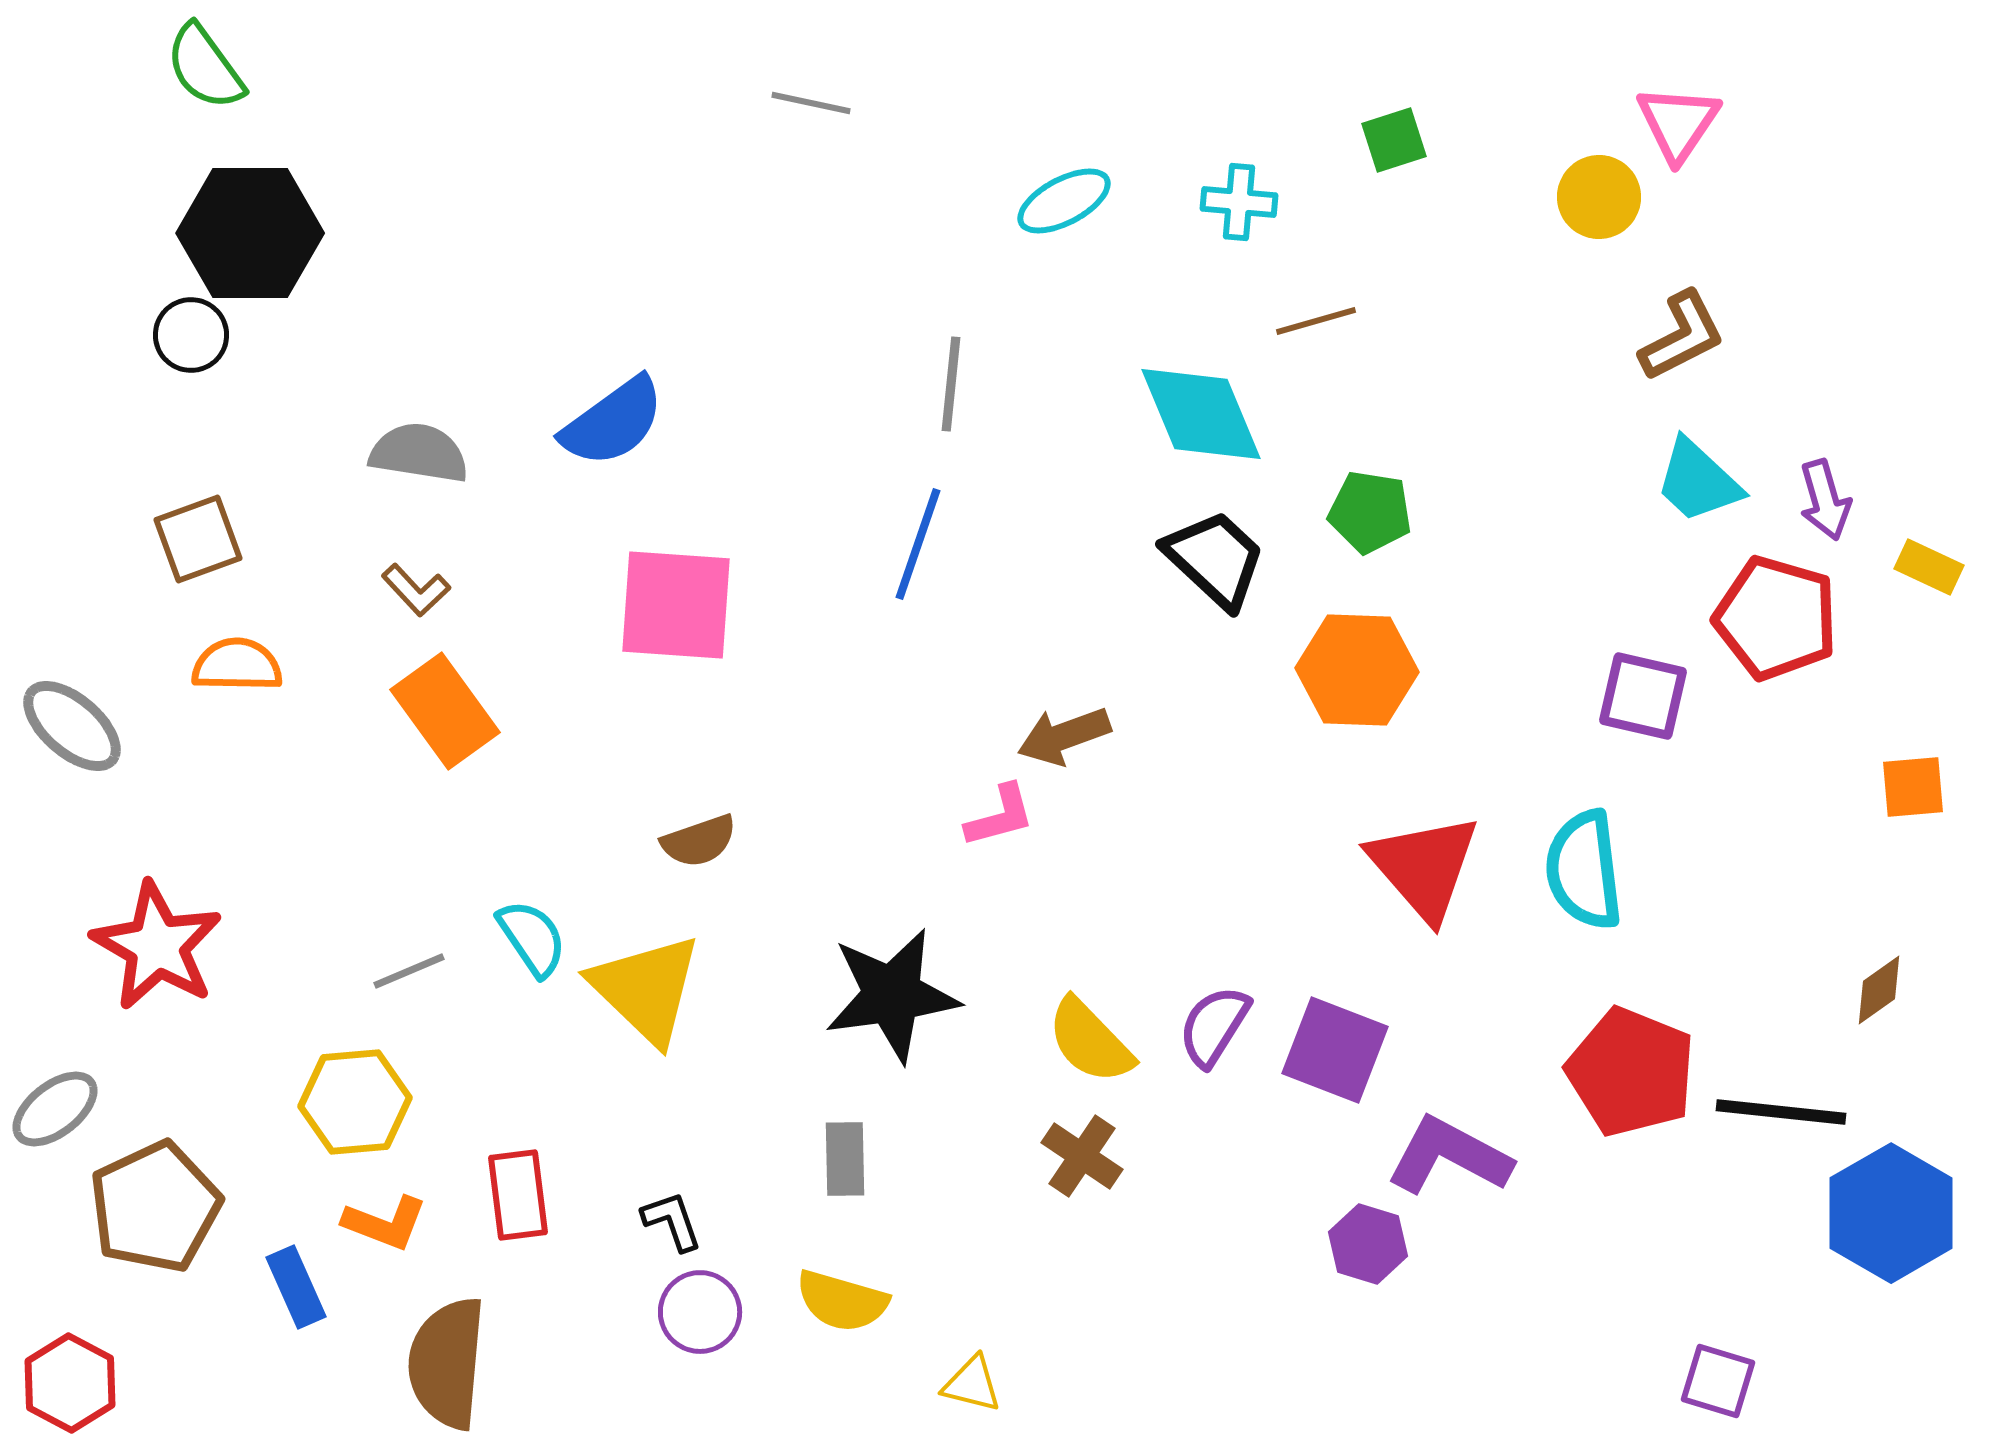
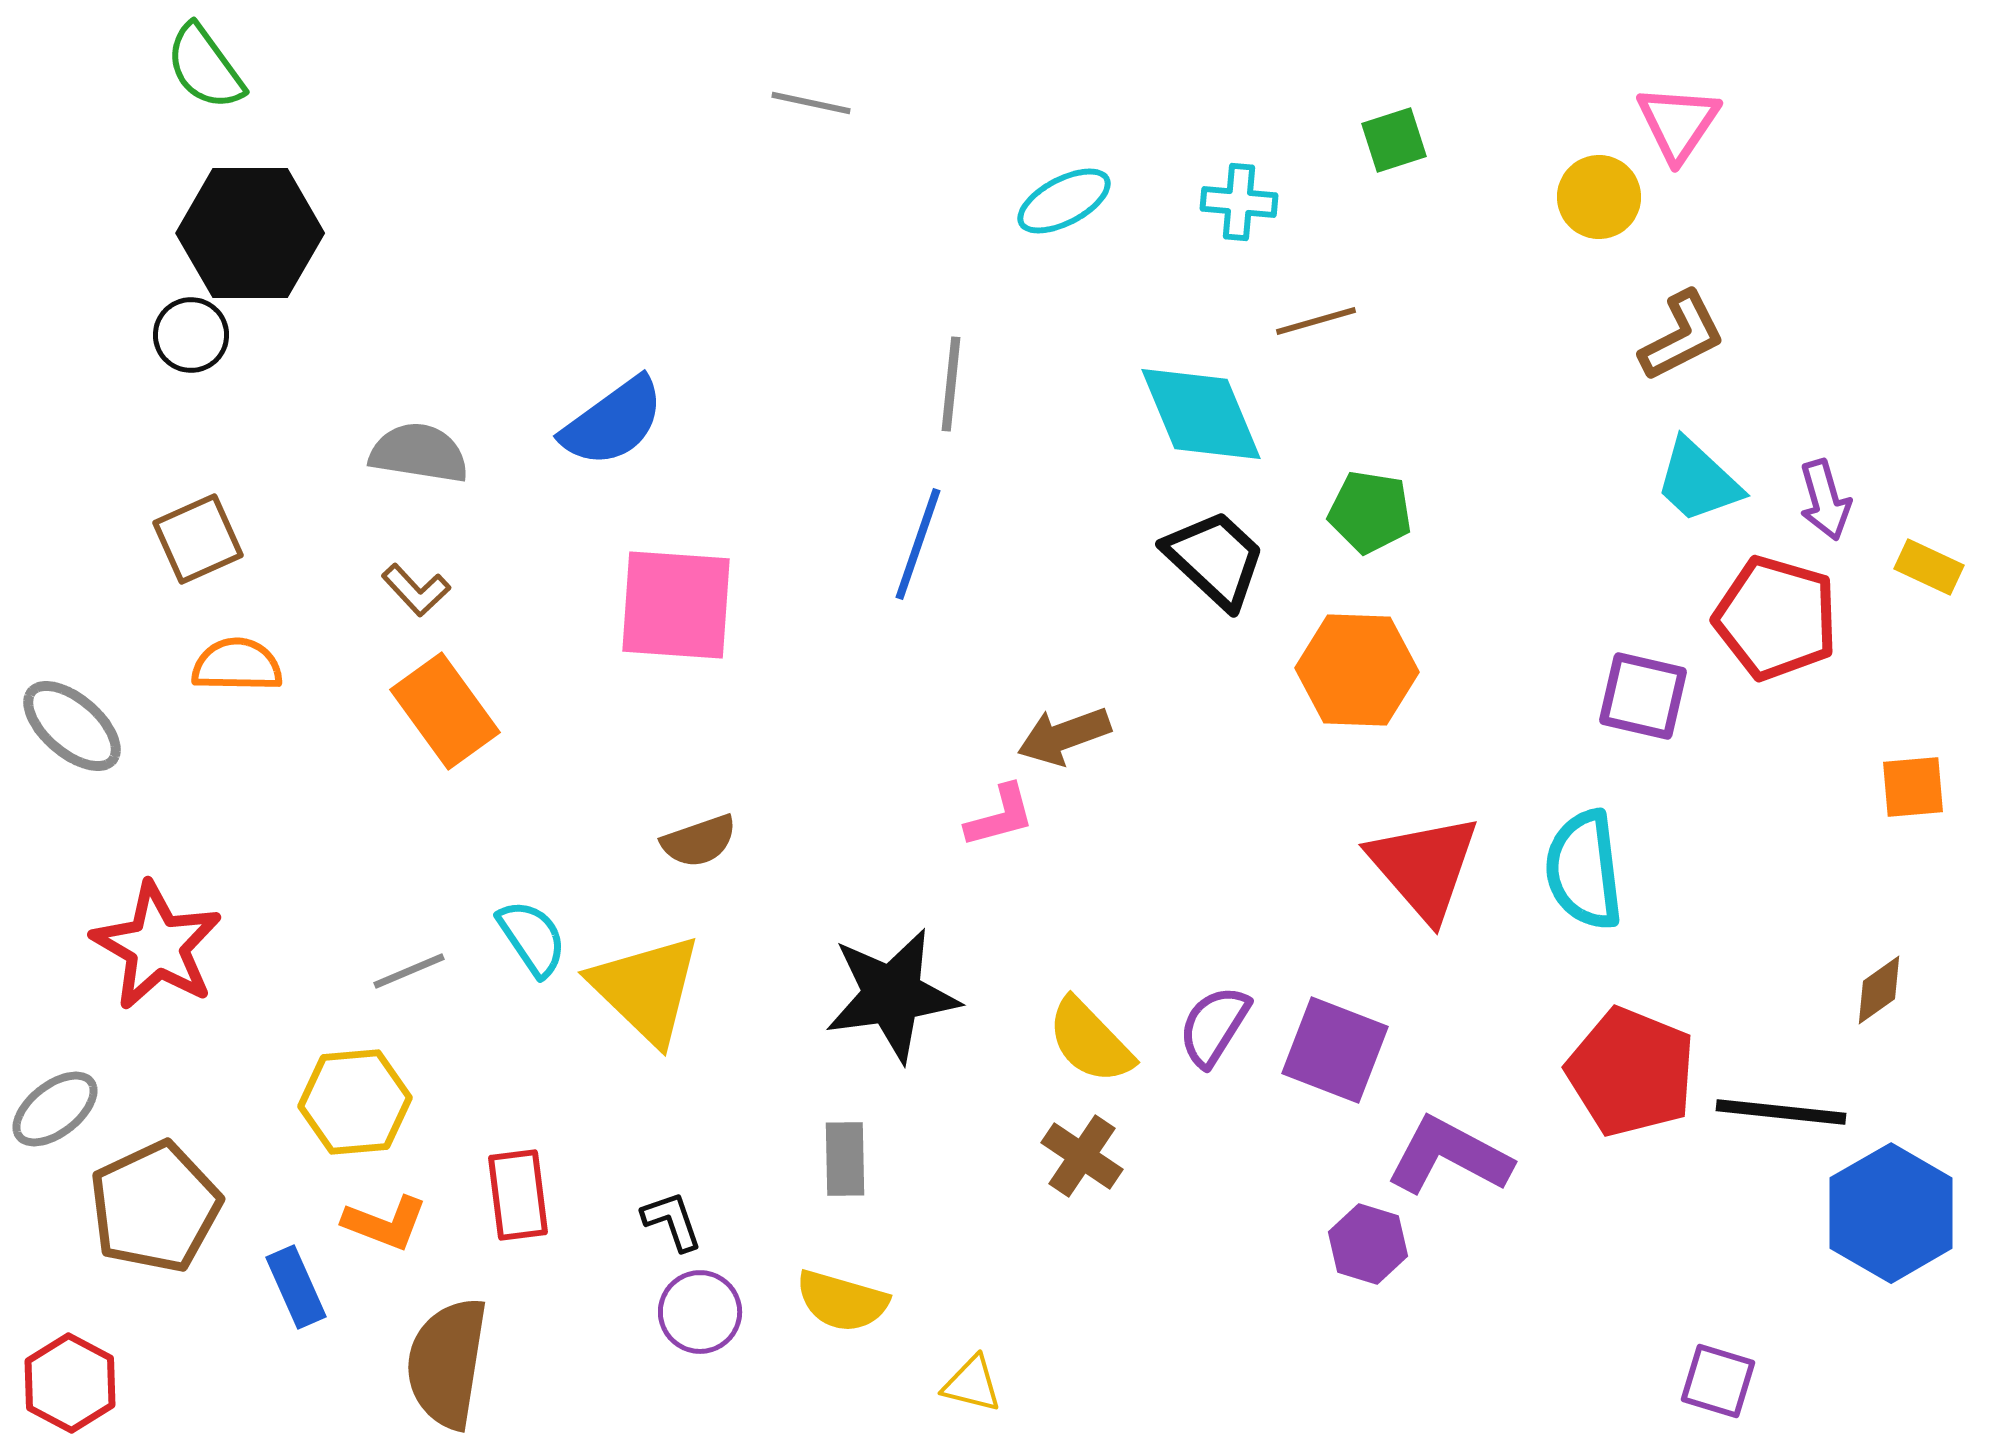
brown square at (198, 539): rotated 4 degrees counterclockwise
brown semicircle at (447, 1363): rotated 4 degrees clockwise
